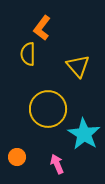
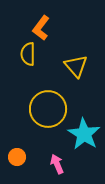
orange L-shape: moved 1 px left
yellow triangle: moved 2 px left
